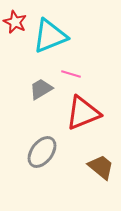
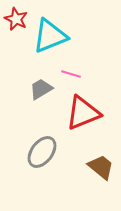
red star: moved 1 px right, 3 px up
